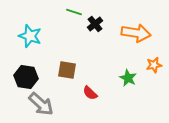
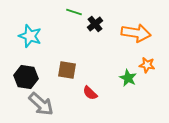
orange star: moved 7 px left; rotated 21 degrees clockwise
